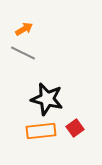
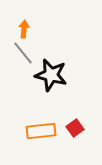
orange arrow: rotated 54 degrees counterclockwise
gray line: rotated 25 degrees clockwise
black star: moved 4 px right, 24 px up
